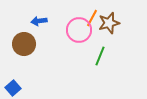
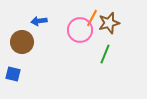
pink circle: moved 1 px right
brown circle: moved 2 px left, 2 px up
green line: moved 5 px right, 2 px up
blue square: moved 14 px up; rotated 35 degrees counterclockwise
